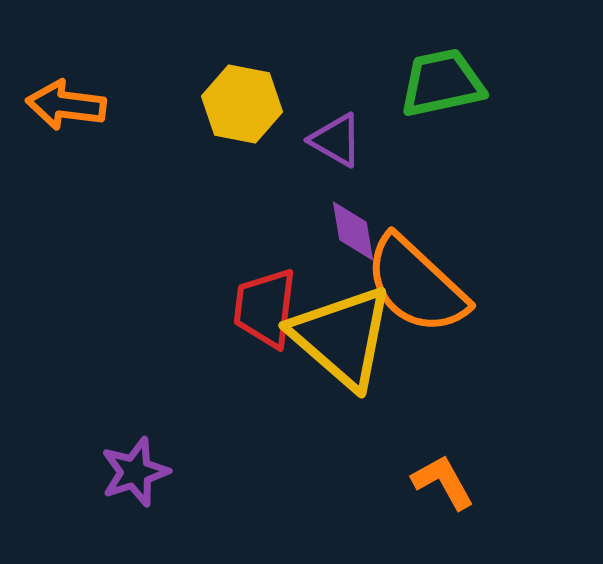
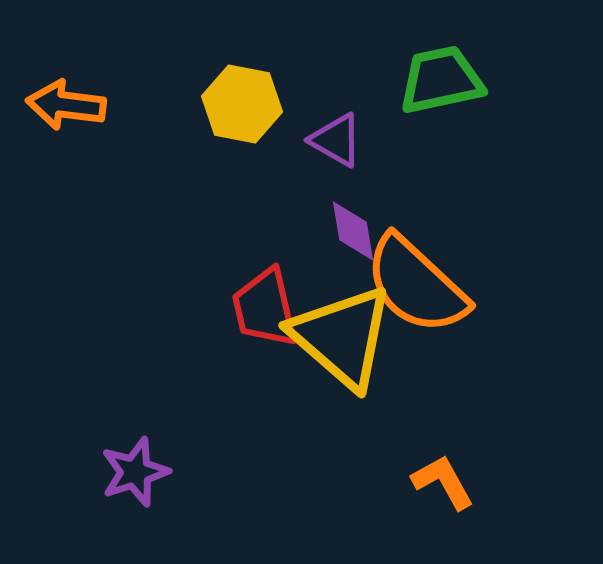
green trapezoid: moved 1 px left, 3 px up
red trapezoid: rotated 20 degrees counterclockwise
